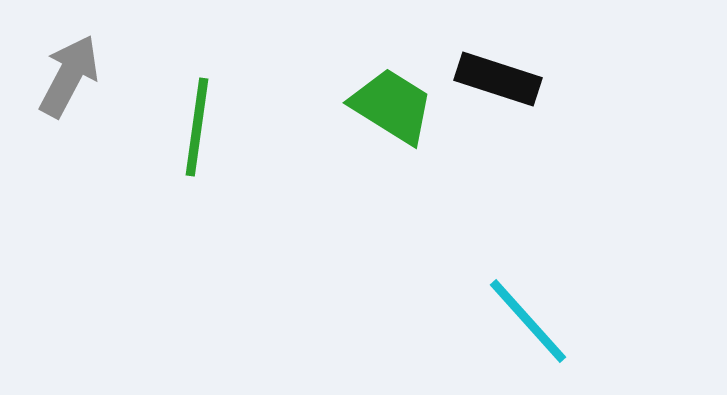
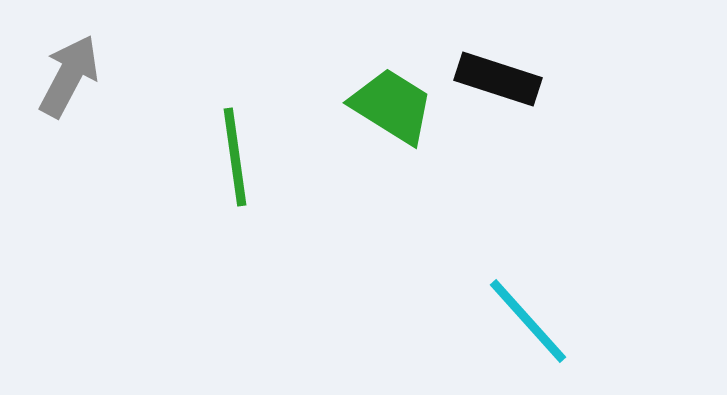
green line: moved 38 px right, 30 px down; rotated 16 degrees counterclockwise
